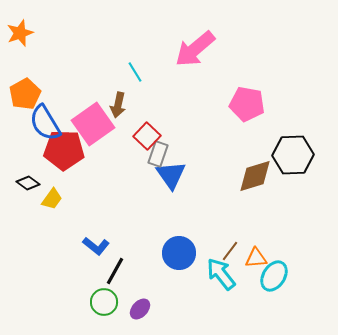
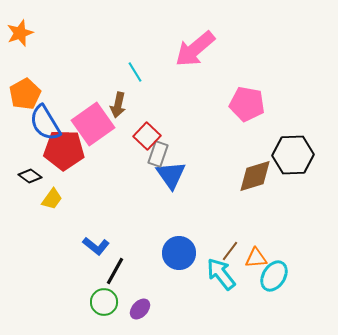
black diamond: moved 2 px right, 7 px up
